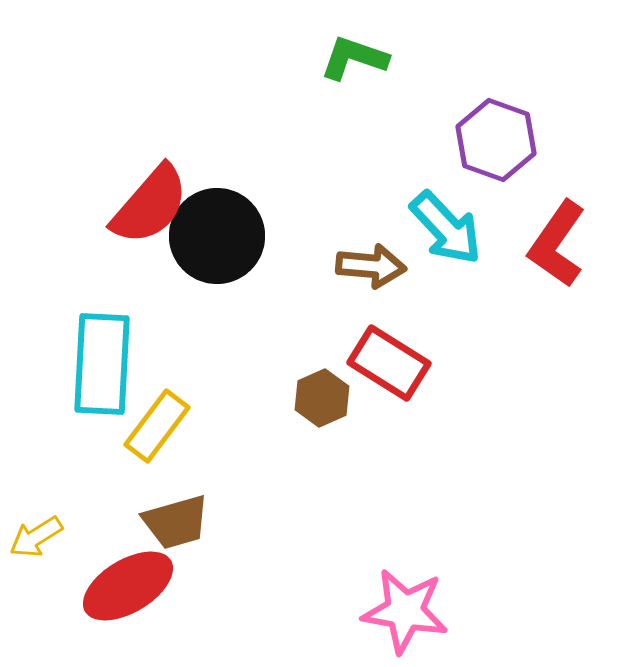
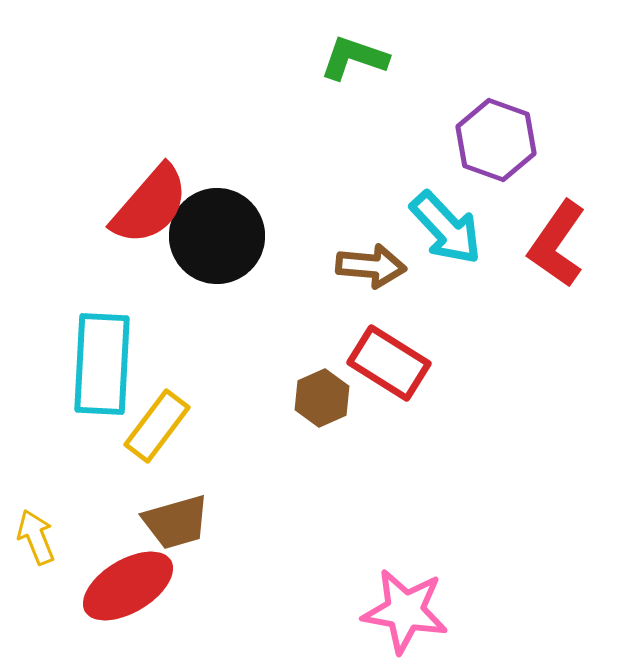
yellow arrow: rotated 100 degrees clockwise
